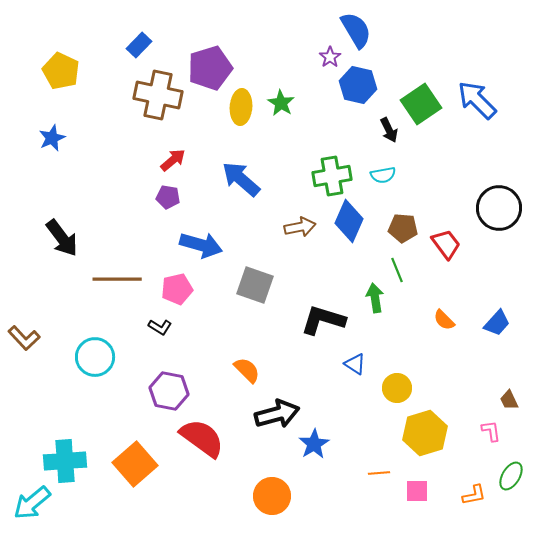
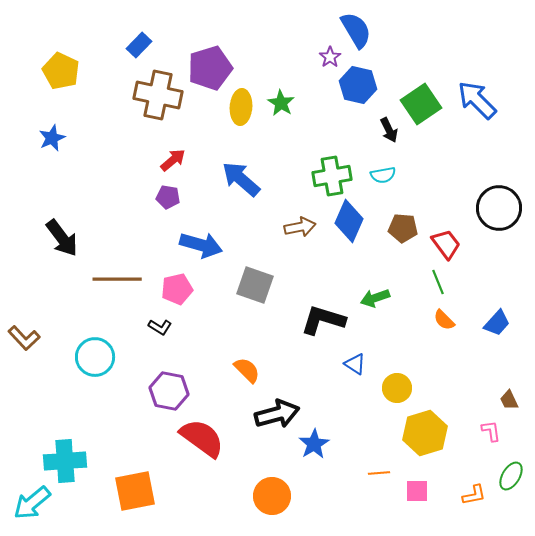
green line at (397, 270): moved 41 px right, 12 px down
green arrow at (375, 298): rotated 100 degrees counterclockwise
orange square at (135, 464): moved 27 px down; rotated 30 degrees clockwise
